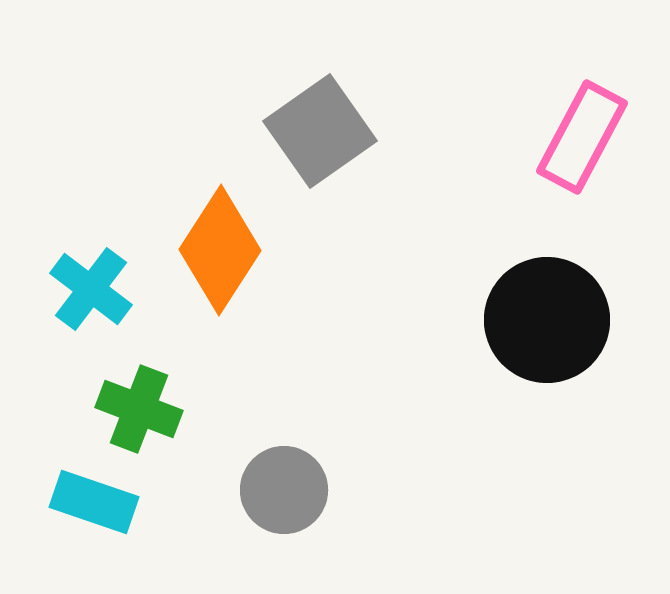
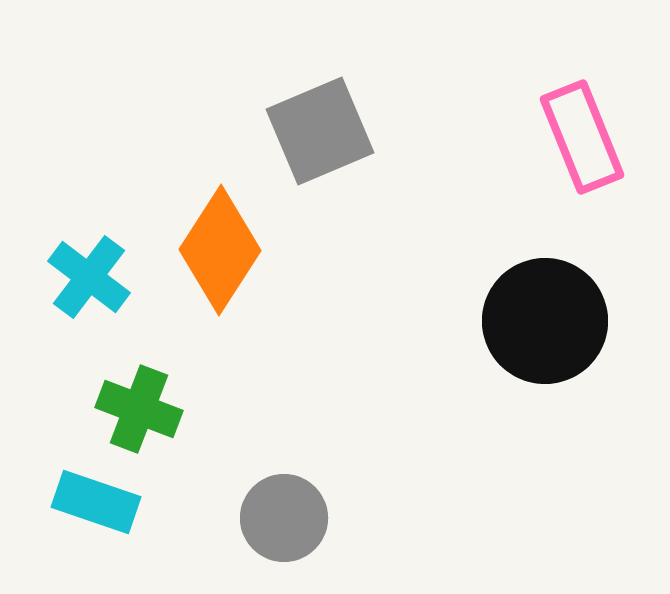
gray square: rotated 12 degrees clockwise
pink rectangle: rotated 50 degrees counterclockwise
cyan cross: moved 2 px left, 12 px up
black circle: moved 2 px left, 1 px down
gray circle: moved 28 px down
cyan rectangle: moved 2 px right
